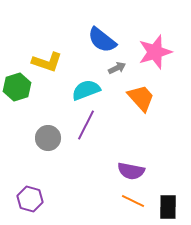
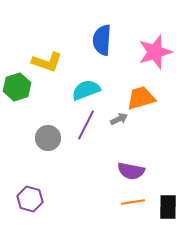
blue semicircle: rotated 56 degrees clockwise
gray arrow: moved 2 px right, 51 px down
orange trapezoid: rotated 64 degrees counterclockwise
orange line: moved 1 px down; rotated 35 degrees counterclockwise
